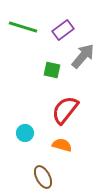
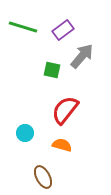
gray arrow: moved 1 px left
